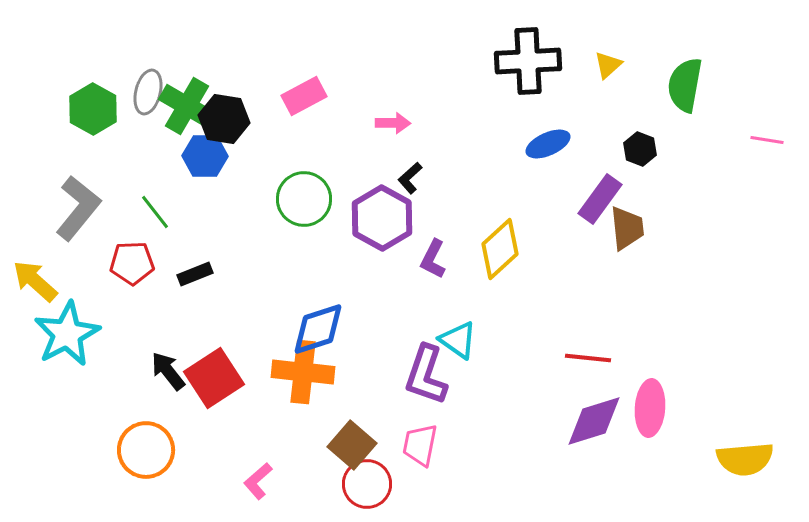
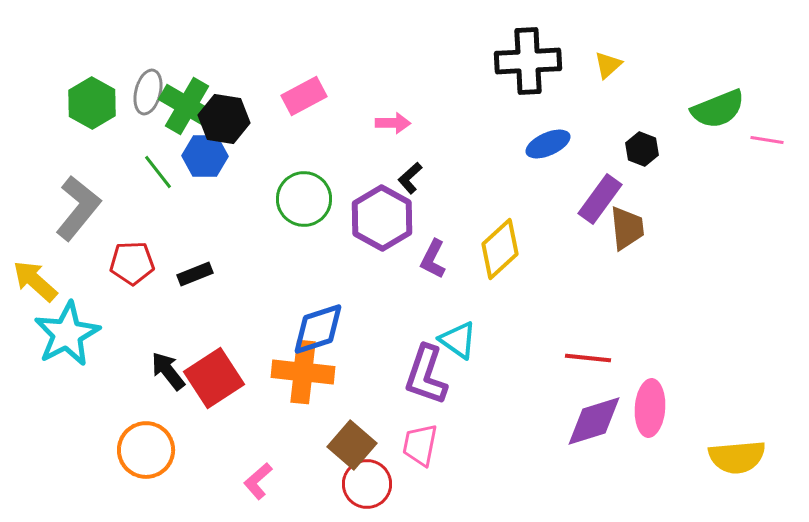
green semicircle at (685, 85): moved 33 px right, 24 px down; rotated 122 degrees counterclockwise
green hexagon at (93, 109): moved 1 px left, 6 px up
black hexagon at (640, 149): moved 2 px right
green line at (155, 212): moved 3 px right, 40 px up
yellow semicircle at (745, 459): moved 8 px left, 2 px up
